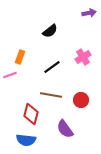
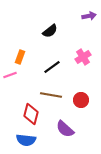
purple arrow: moved 3 px down
purple semicircle: rotated 12 degrees counterclockwise
